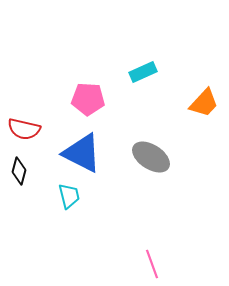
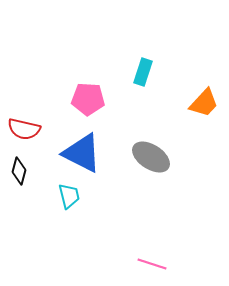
cyan rectangle: rotated 48 degrees counterclockwise
pink line: rotated 52 degrees counterclockwise
